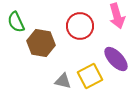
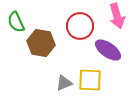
purple ellipse: moved 8 px left, 9 px up; rotated 12 degrees counterclockwise
yellow square: moved 4 px down; rotated 30 degrees clockwise
gray triangle: moved 1 px right, 2 px down; rotated 36 degrees counterclockwise
